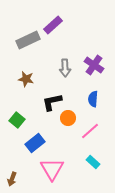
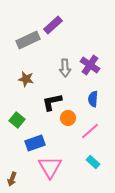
purple cross: moved 4 px left
blue rectangle: rotated 18 degrees clockwise
pink triangle: moved 2 px left, 2 px up
